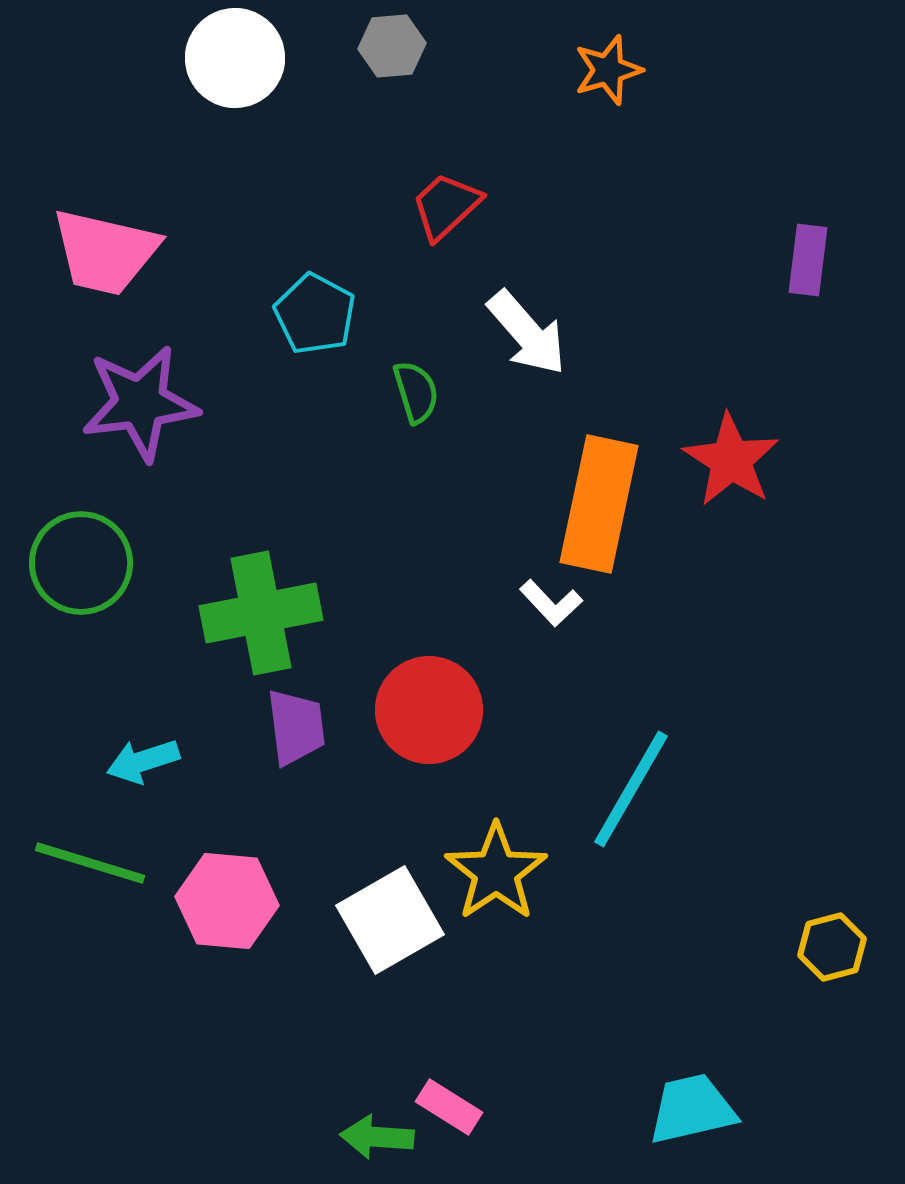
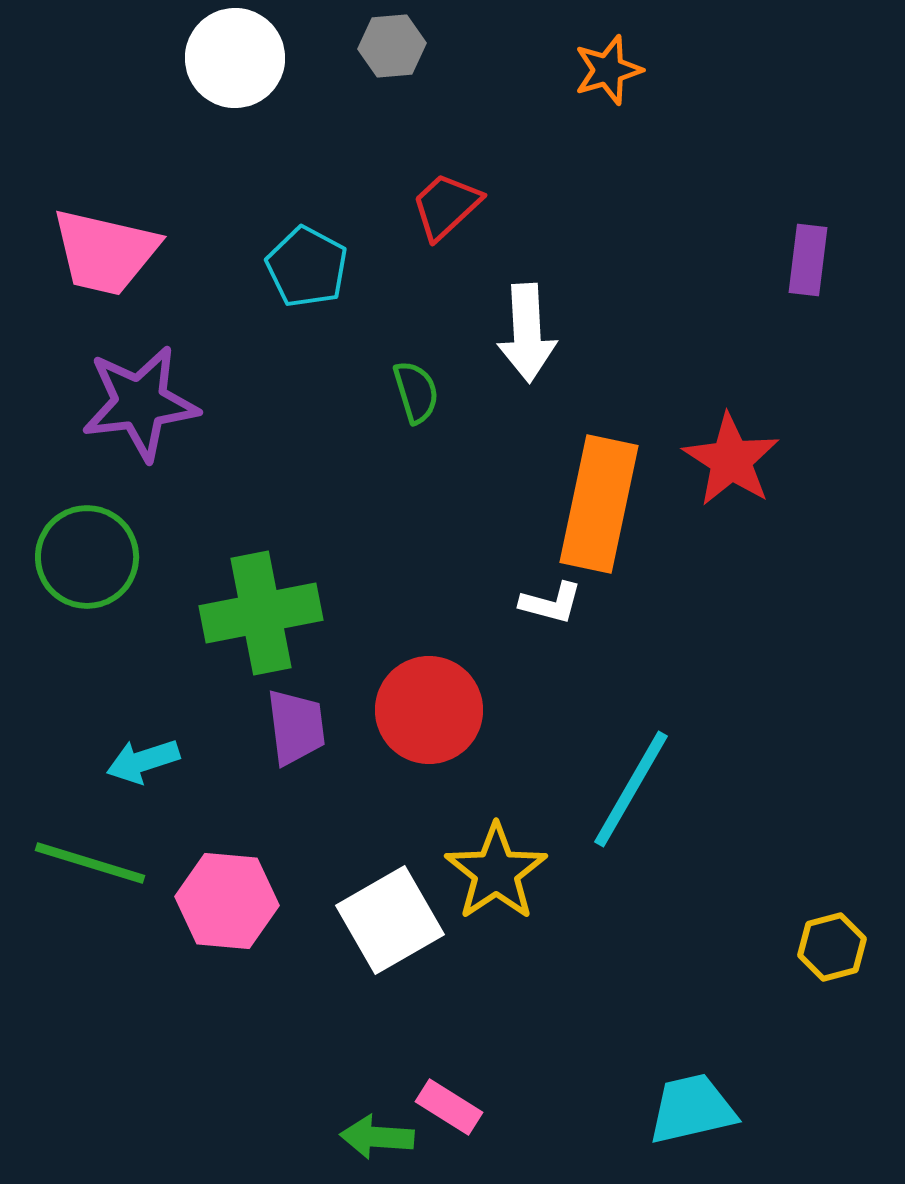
cyan pentagon: moved 8 px left, 47 px up
white arrow: rotated 38 degrees clockwise
green circle: moved 6 px right, 6 px up
white L-shape: rotated 32 degrees counterclockwise
